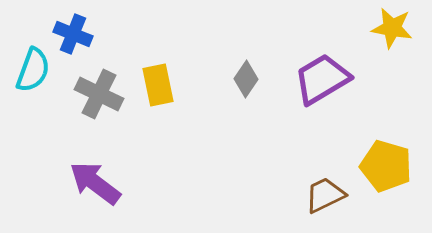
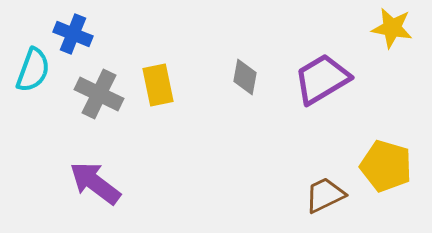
gray diamond: moved 1 px left, 2 px up; rotated 24 degrees counterclockwise
